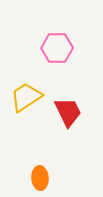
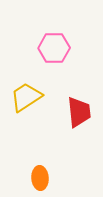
pink hexagon: moved 3 px left
red trapezoid: moved 11 px right; rotated 20 degrees clockwise
